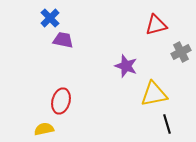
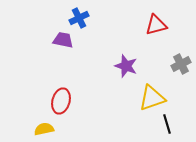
blue cross: moved 29 px right; rotated 18 degrees clockwise
gray cross: moved 12 px down
yellow triangle: moved 2 px left, 4 px down; rotated 8 degrees counterclockwise
